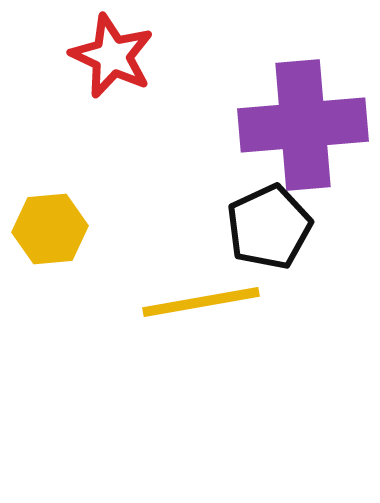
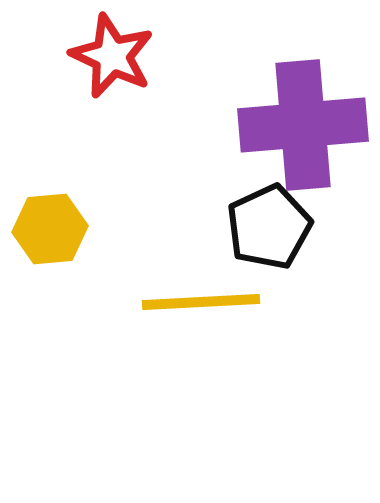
yellow line: rotated 7 degrees clockwise
